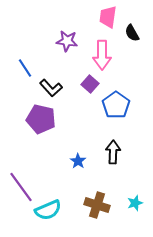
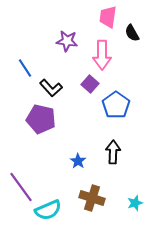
brown cross: moved 5 px left, 7 px up
